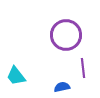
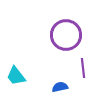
blue semicircle: moved 2 px left
